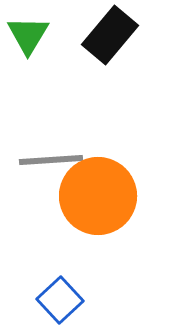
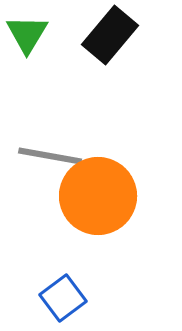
green triangle: moved 1 px left, 1 px up
gray line: moved 1 px left, 4 px up; rotated 14 degrees clockwise
blue square: moved 3 px right, 2 px up; rotated 6 degrees clockwise
